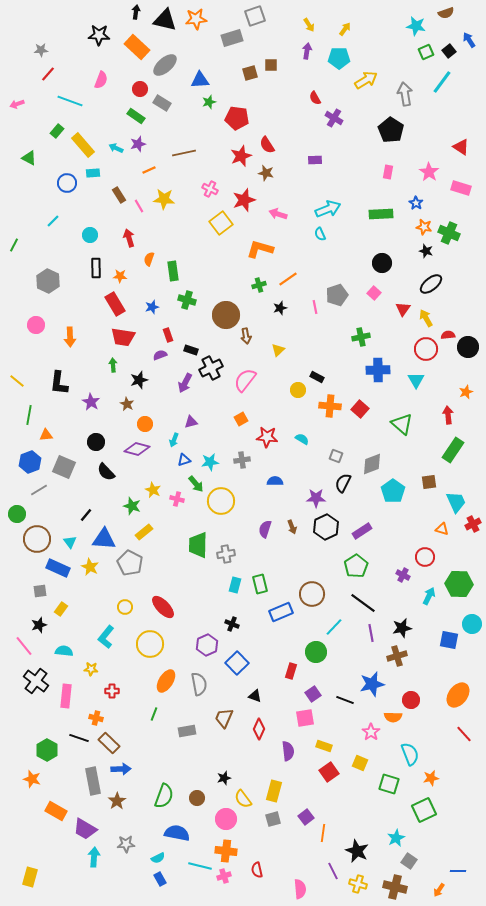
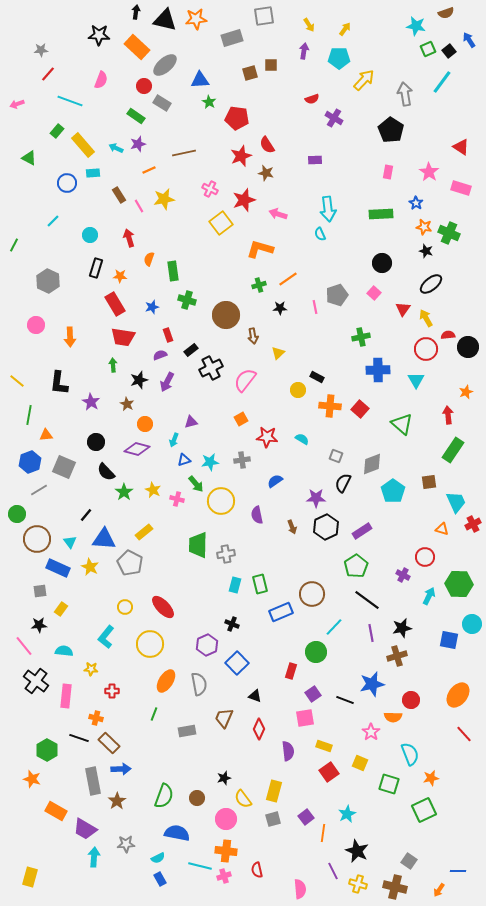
gray square at (255, 16): moved 9 px right; rotated 10 degrees clockwise
purple arrow at (307, 51): moved 3 px left
green square at (426, 52): moved 2 px right, 3 px up
yellow arrow at (366, 80): moved 2 px left; rotated 15 degrees counterclockwise
red circle at (140, 89): moved 4 px right, 3 px up
red semicircle at (315, 98): moved 3 px left, 1 px down; rotated 80 degrees counterclockwise
green star at (209, 102): rotated 24 degrees counterclockwise
yellow star at (164, 199): rotated 15 degrees counterclockwise
cyan arrow at (328, 209): rotated 105 degrees clockwise
black rectangle at (96, 268): rotated 18 degrees clockwise
black star at (280, 308): rotated 16 degrees clockwise
brown arrow at (246, 336): moved 7 px right
black rectangle at (191, 350): rotated 56 degrees counterclockwise
yellow triangle at (278, 350): moved 3 px down
purple arrow at (185, 383): moved 18 px left, 1 px up
blue semicircle at (275, 481): rotated 35 degrees counterclockwise
green star at (132, 506): moved 8 px left, 14 px up; rotated 18 degrees clockwise
purple semicircle at (265, 529): moved 8 px left, 14 px up; rotated 30 degrees counterclockwise
black line at (363, 603): moved 4 px right, 3 px up
black star at (39, 625): rotated 14 degrees clockwise
cyan star at (396, 838): moved 49 px left, 24 px up
